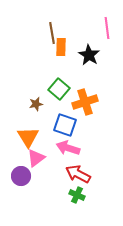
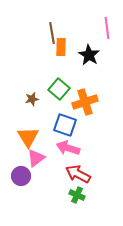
brown star: moved 4 px left, 5 px up
